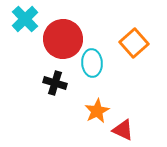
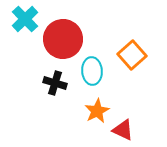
orange square: moved 2 px left, 12 px down
cyan ellipse: moved 8 px down
